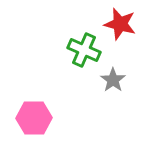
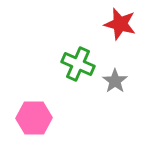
green cross: moved 6 px left, 14 px down
gray star: moved 2 px right, 1 px down
